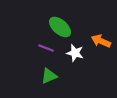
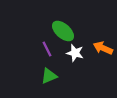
green ellipse: moved 3 px right, 4 px down
orange arrow: moved 2 px right, 7 px down
purple line: moved 1 px right, 1 px down; rotated 42 degrees clockwise
